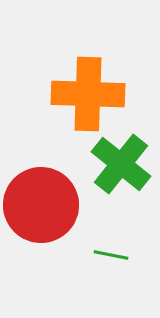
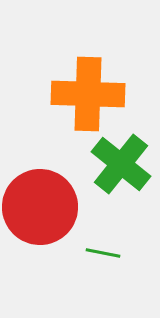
red circle: moved 1 px left, 2 px down
green line: moved 8 px left, 2 px up
